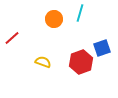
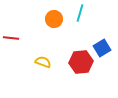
red line: moved 1 px left; rotated 49 degrees clockwise
blue square: rotated 12 degrees counterclockwise
red hexagon: rotated 15 degrees clockwise
